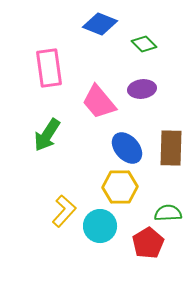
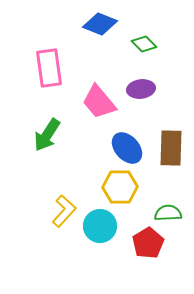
purple ellipse: moved 1 px left
